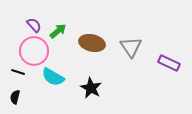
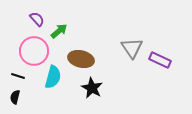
purple semicircle: moved 3 px right, 6 px up
green arrow: moved 1 px right
brown ellipse: moved 11 px left, 16 px down
gray triangle: moved 1 px right, 1 px down
purple rectangle: moved 9 px left, 3 px up
black line: moved 4 px down
cyan semicircle: rotated 105 degrees counterclockwise
black star: moved 1 px right
